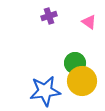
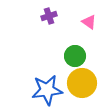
green circle: moved 7 px up
yellow circle: moved 2 px down
blue star: moved 2 px right, 1 px up
